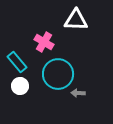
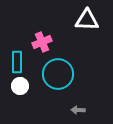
white triangle: moved 11 px right
pink cross: moved 2 px left; rotated 36 degrees clockwise
cyan rectangle: rotated 40 degrees clockwise
gray arrow: moved 17 px down
